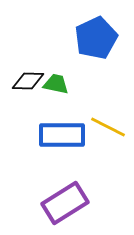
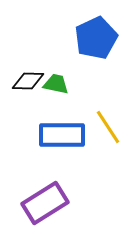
yellow line: rotated 30 degrees clockwise
purple rectangle: moved 20 px left
